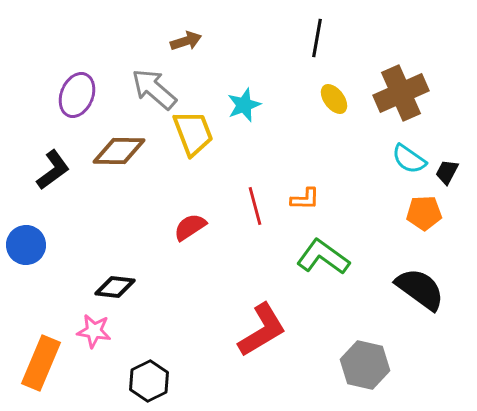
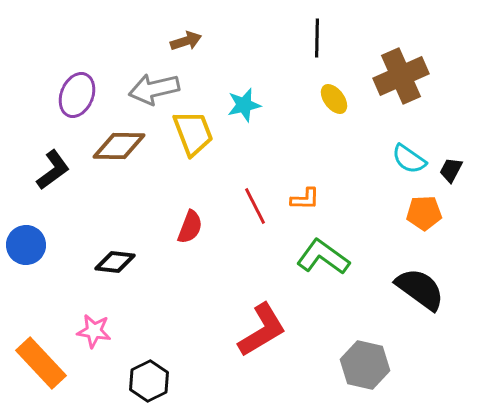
black line: rotated 9 degrees counterclockwise
gray arrow: rotated 54 degrees counterclockwise
brown cross: moved 17 px up
cyan star: rotated 8 degrees clockwise
brown diamond: moved 5 px up
black trapezoid: moved 4 px right, 2 px up
red line: rotated 12 degrees counterclockwise
red semicircle: rotated 144 degrees clockwise
black diamond: moved 25 px up
orange rectangle: rotated 66 degrees counterclockwise
